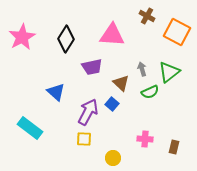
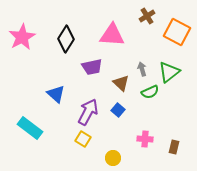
brown cross: rotated 28 degrees clockwise
blue triangle: moved 2 px down
blue square: moved 6 px right, 6 px down
yellow square: moved 1 px left; rotated 28 degrees clockwise
